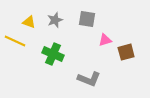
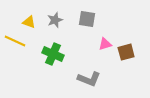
pink triangle: moved 4 px down
